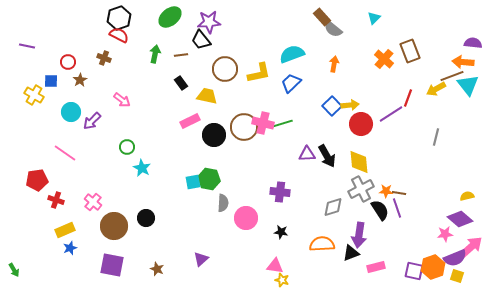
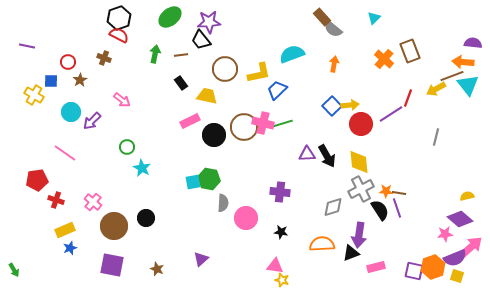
blue trapezoid at (291, 83): moved 14 px left, 7 px down
